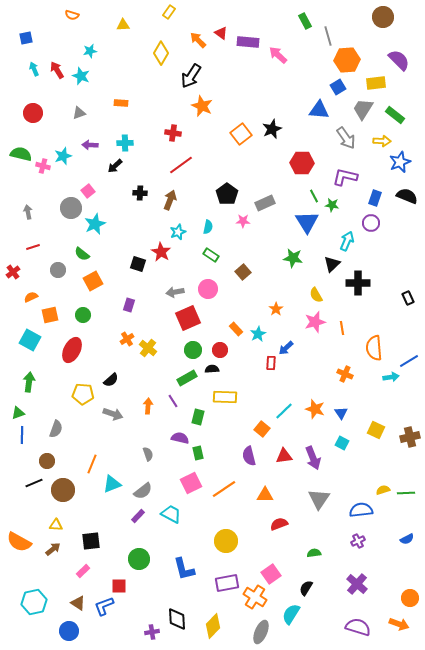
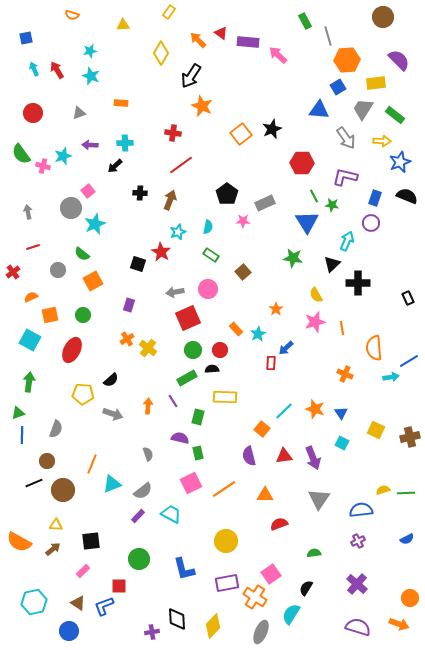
cyan star at (81, 76): moved 10 px right
green semicircle at (21, 154): rotated 140 degrees counterclockwise
